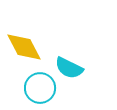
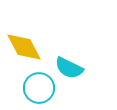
cyan circle: moved 1 px left
